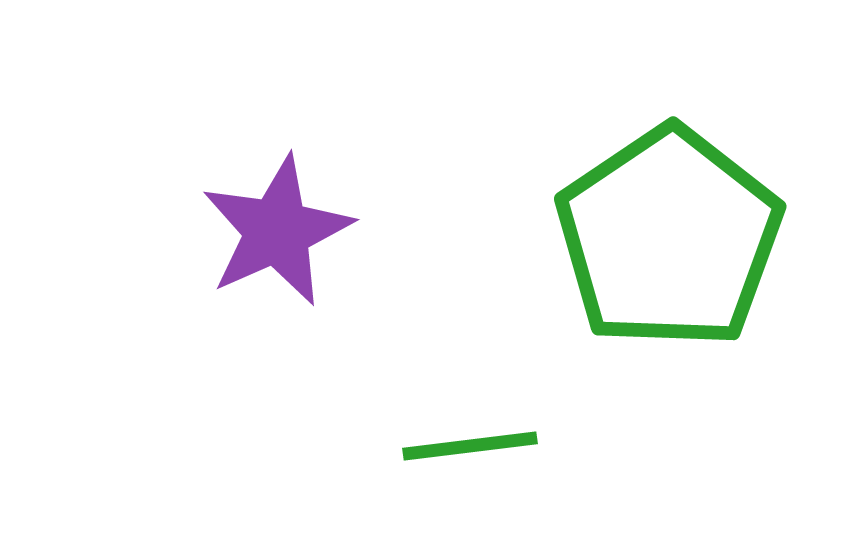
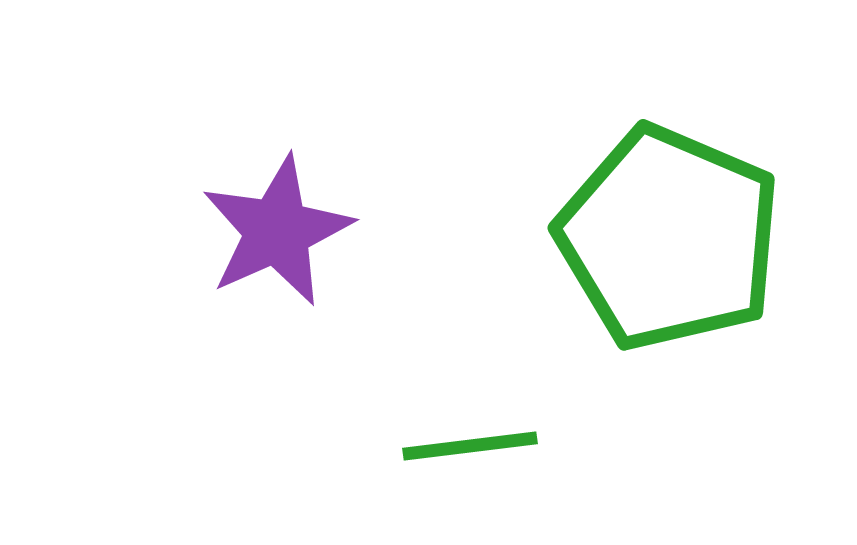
green pentagon: rotated 15 degrees counterclockwise
